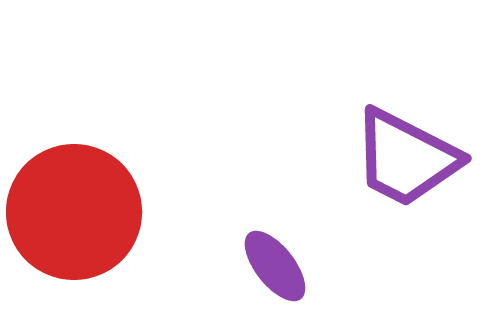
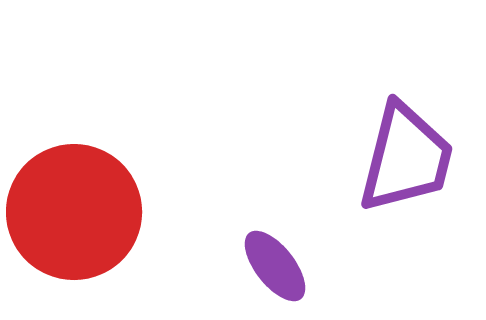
purple trapezoid: rotated 103 degrees counterclockwise
